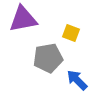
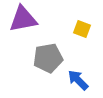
yellow square: moved 11 px right, 4 px up
blue arrow: moved 1 px right
